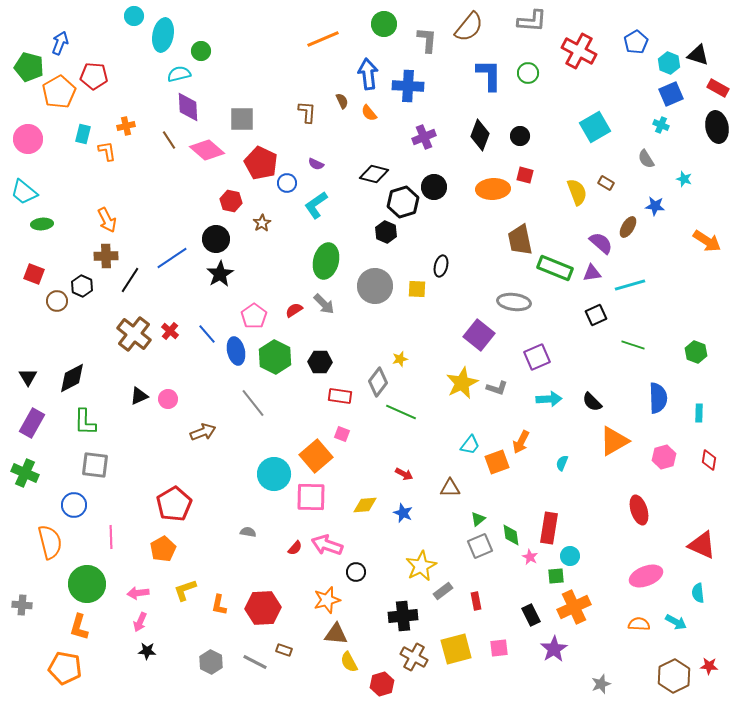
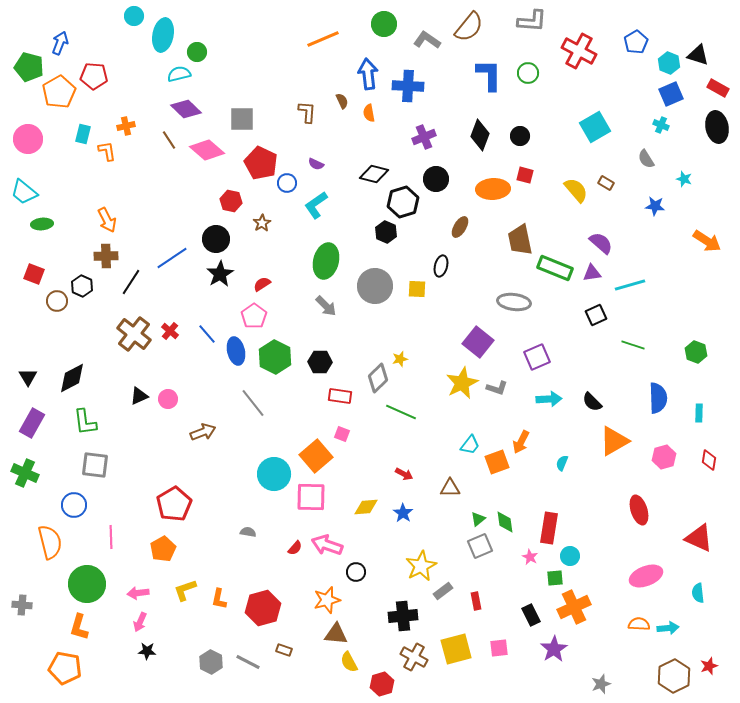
gray L-shape at (427, 40): rotated 60 degrees counterclockwise
green circle at (201, 51): moved 4 px left, 1 px down
purple diamond at (188, 107): moved 2 px left, 2 px down; rotated 44 degrees counterclockwise
orange semicircle at (369, 113): rotated 30 degrees clockwise
black circle at (434, 187): moved 2 px right, 8 px up
yellow semicircle at (577, 192): moved 1 px left, 2 px up; rotated 20 degrees counterclockwise
brown ellipse at (628, 227): moved 168 px left
black line at (130, 280): moved 1 px right, 2 px down
gray arrow at (324, 304): moved 2 px right, 2 px down
red semicircle at (294, 310): moved 32 px left, 26 px up
purple square at (479, 335): moved 1 px left, 7 px down
gray diamond at (378, 382): moved 4 px up; rotated 8 degrees clockwise
green L-shape at (85, 422): rotated 8 degrees counterclockwise
yellow diamond at (365, 505): moved 1 px right, 2 px down
blue star at (403, 513): rotated 12 degrees clockwise
green diamond at (511, 535): moved 6 px left, 13 px up
red triangle at (702, 545): moved 3 px left, 7 px up
green square at (556, 576): moved 1 px left, 2 px down
orange L-shape at (219, 605): moved 6 px up
red hexagon at (263, 608): rotated 12 degrees counterclockwise
cyan arrow at (676, 622): moved 8 px left, 6 px down; rotated 35 degrees counterclockwise
gray line at (255, 662): moved 7 px left
red star at (709, 666): rotated 24 degrees counterclockwise
